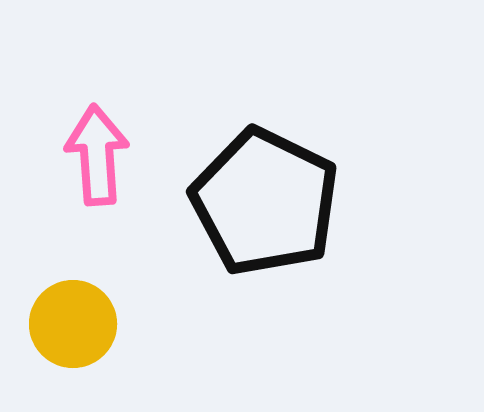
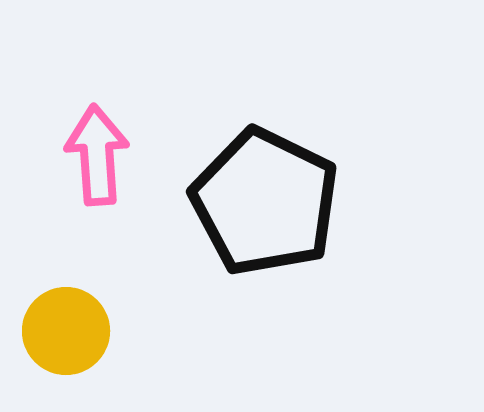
yellow circle: moved 7 px left, 7 px down
